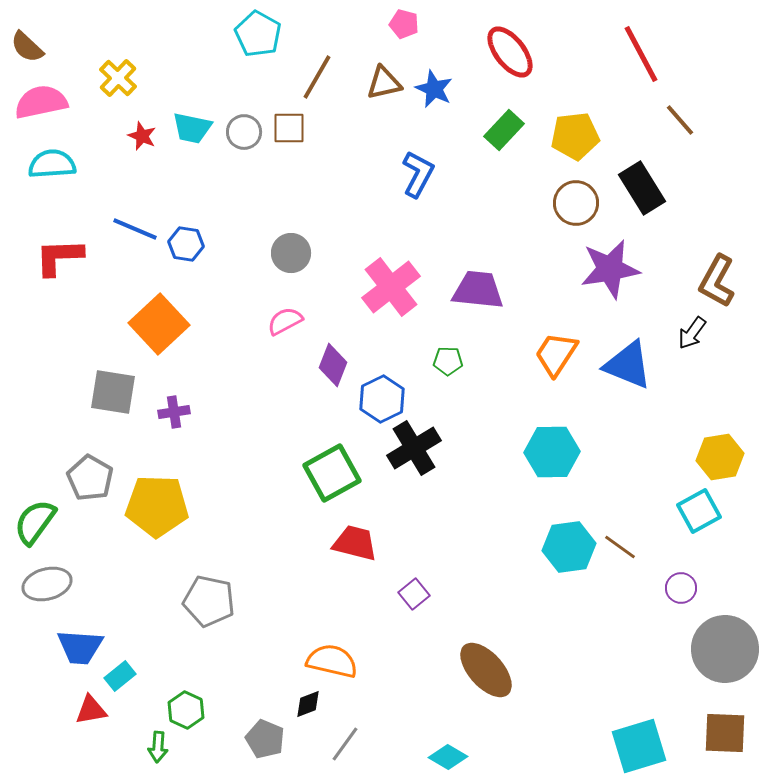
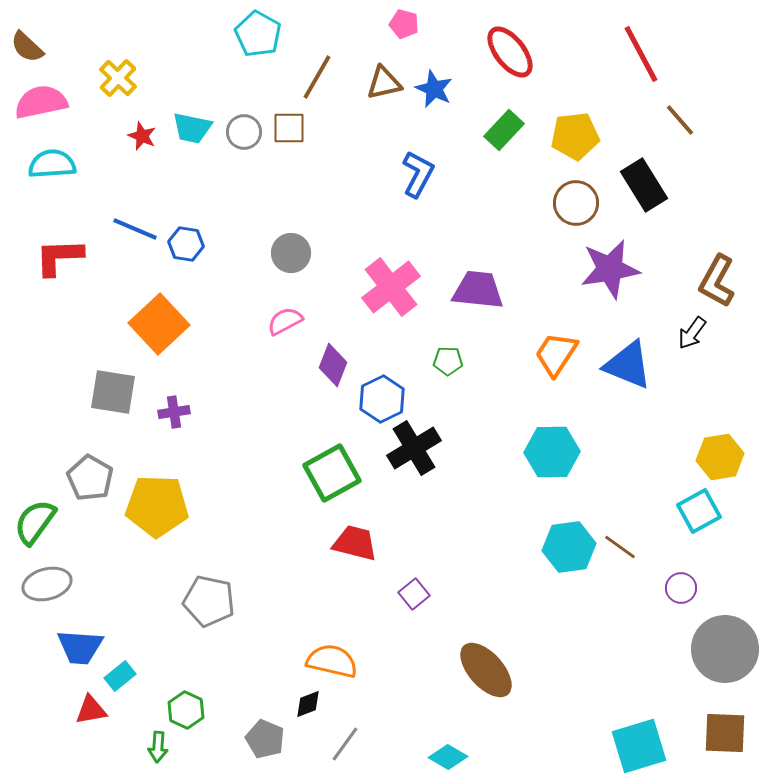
black rectangle at (642, 188): moved 2 px right, 3 px up
